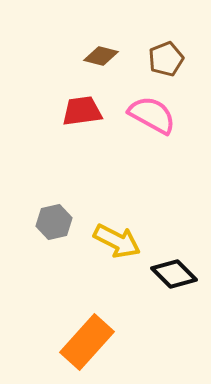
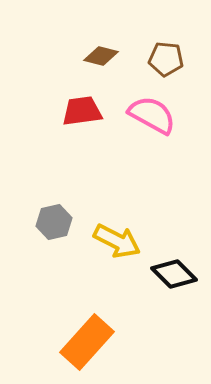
brown pentagon: rotated 28 degrees clockwise
